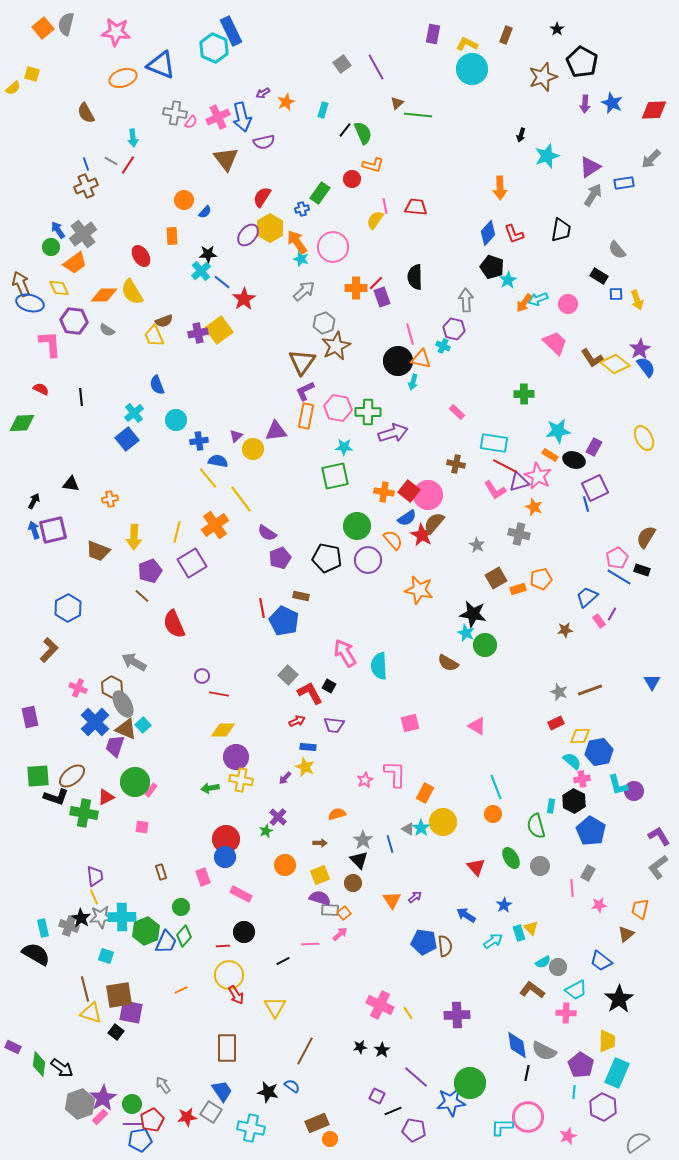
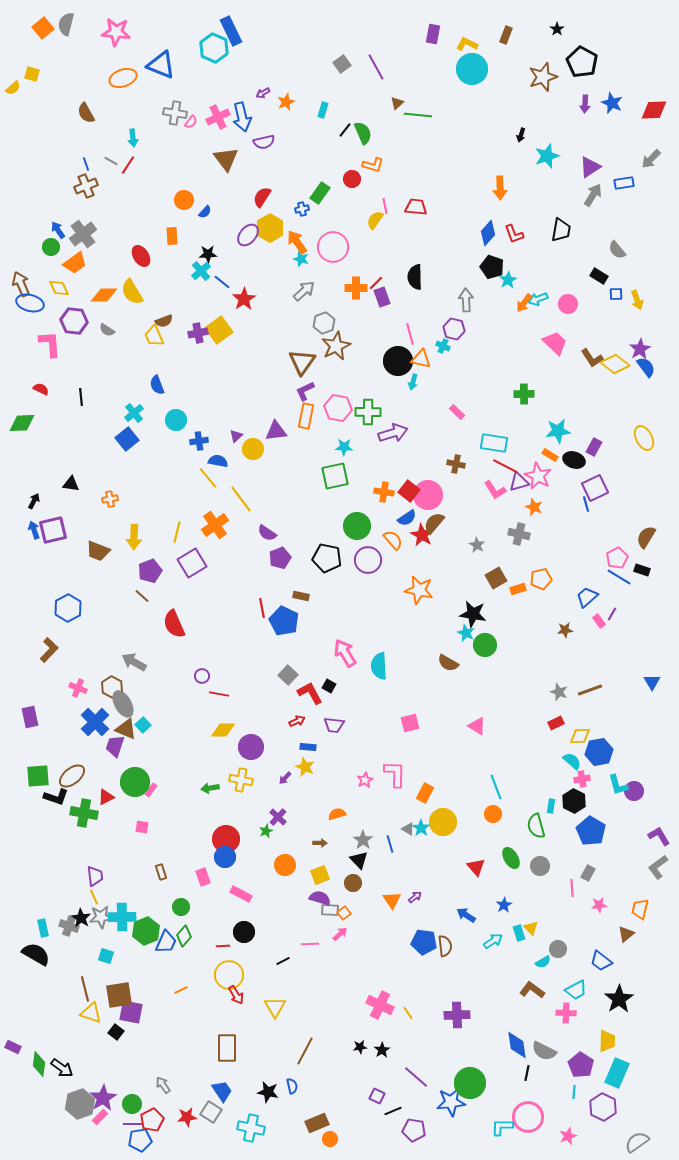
purple circle at (236, 757): moved 15 px right, 10 px up
gray circle at (558, 967): moved 18 px up
blue semicircle at (292, 1086): rotated 42 degrees clockwise
